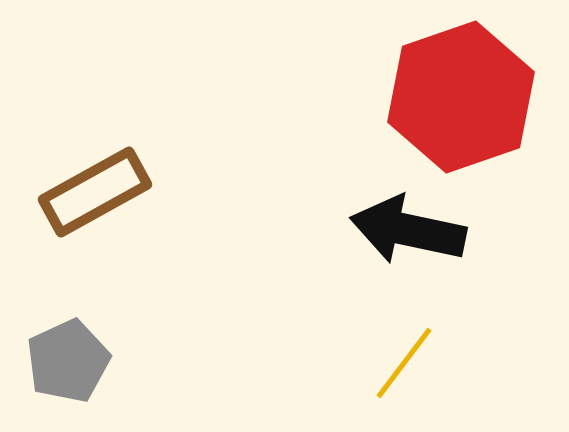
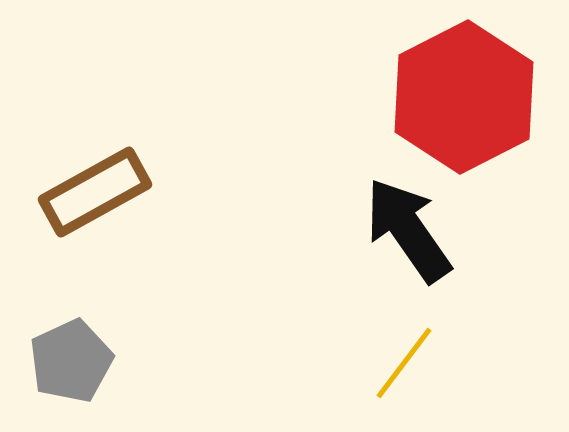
red hexagon: moved 3 px right; rotated 8 degrees counterclockwise
black arrow: rotated 43 degrees clockwise
gray pentagon: moved 3 px right
